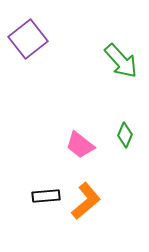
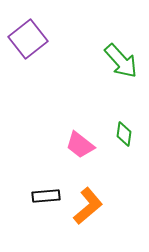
green diamond: moved 1 px left, 1 px up; rotated 15 degrees counterclockwise
orange L-shape: moved 2 px right, 5 px down
